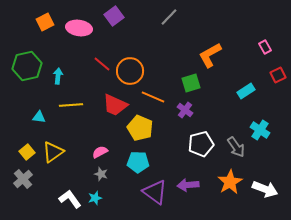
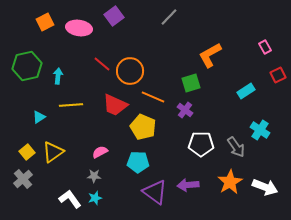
cyan triangle: rotated 40 degrees counterclockwise
yellow pentagon: moved 3 px right, 1 px up
white pentagon: rotated 15 degrees clockwise
gray star: moved 7 px left, 2 px down; rotated 16 degrees counterclockwise
white arrow: moved 2 px up
